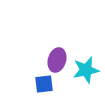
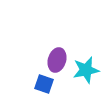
blue square: rotated 24 degrees clockwise
